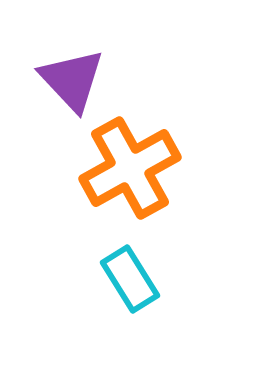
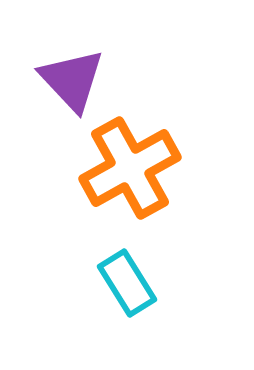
cyan rectangle: moved 3 px left, 4 px down
